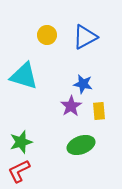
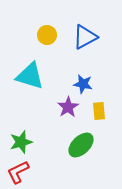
cyan triangle: moved 6 px right
purple star: moved 3 px left, 1 px down
green ellipse: rotated 24 degrees counterclockwise
red L-shape: moved 1 px left, 1 px down
